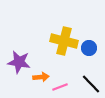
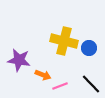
purple star: moved 2 px up
orange arrow: moved 2 px right, 2 px up; rotated 28 degrees clockwise
pink line: moved 1 px up
